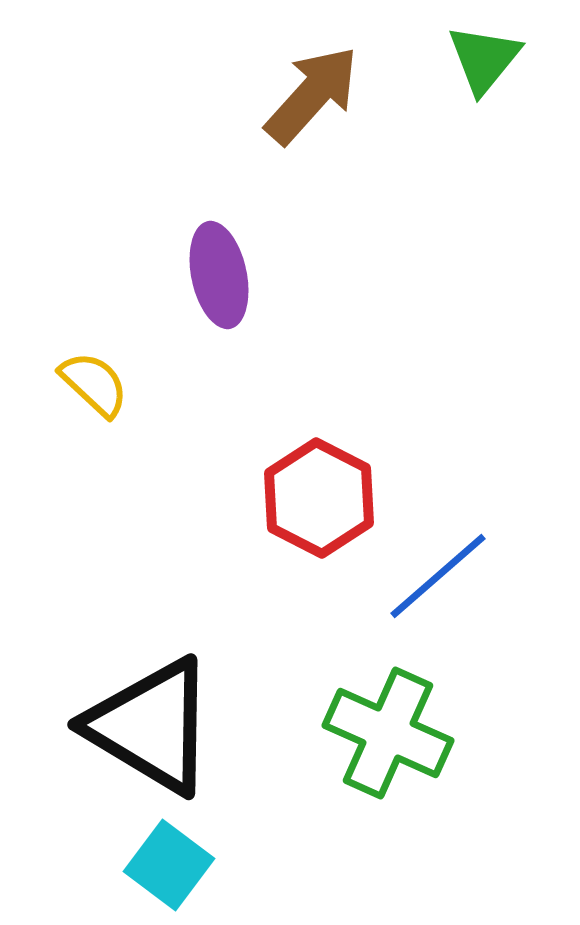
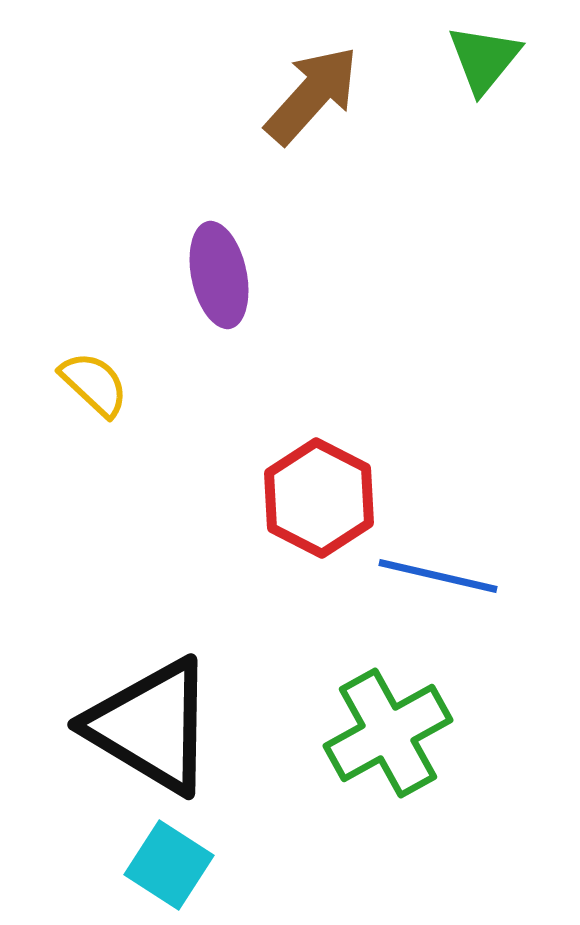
blue line: rotated 54 degrees clockwise
green cross: rotated 37 degrees clockwise
cyan square: rotated 4 degrees counterclockwise
